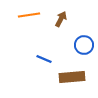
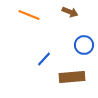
orange line: rotated 30 degrees clockwise
brown arrow: moved 9 px right, 7 px up; rotated 84 degrees clockwise
blue line: rotated 70 degrees counterclockwise
